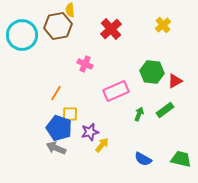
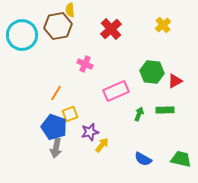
green rectangle: rotated 36 degrees clockwise
yellow square: rotated 21 degrees counterclockwise
blue pentagon: moved 5 px left, 1 px up
gray arrow: rotated 102 degrees counterclockwise
